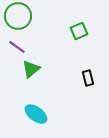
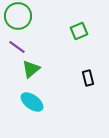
cyan ellipse: moved 4 px left, 12 px up
